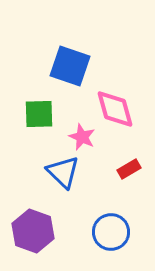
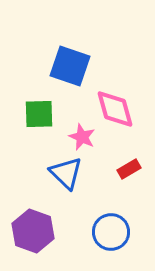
blue triangle: moved 3 px right, 1 px down
